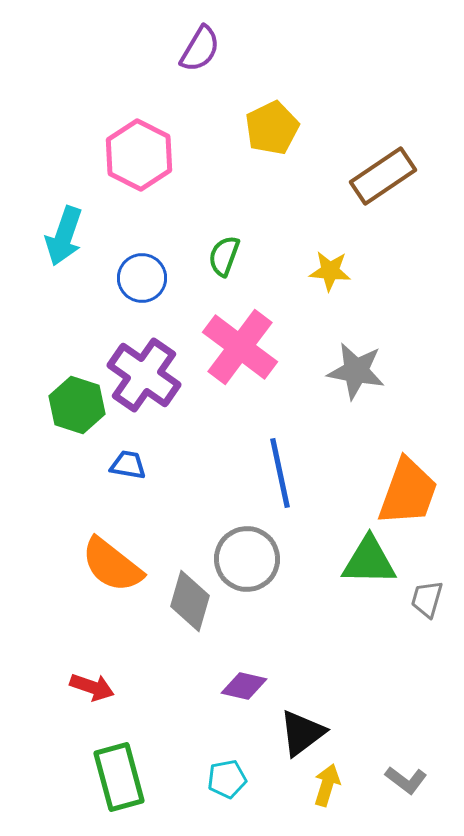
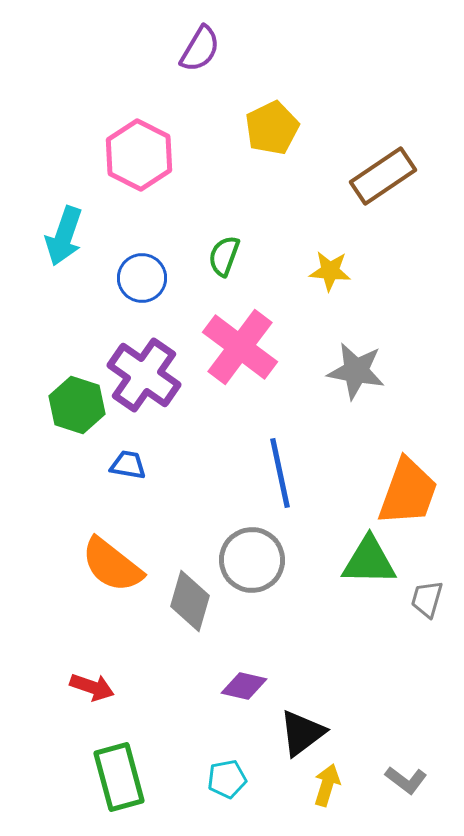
gray circle: moved 5 px right, 1 px down
